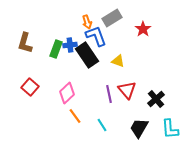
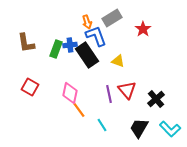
brown L-shape: moved 1 px right; rotated 25 degrees counterclockwise
red square: rotated 12 degrees counterclockwise
pink diamond: moved 3 px right; rotated 35 degrees counterclockwise
orange line: moved 4 px right, 6 px up
cyan L-shape: rotated 40 degrees counterclockwise
